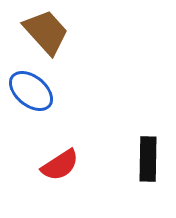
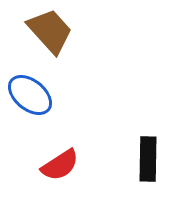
brown trapezoid: moved 4 px right, 1 px up
blue ellipse: moved 1 px left, 4 px down
